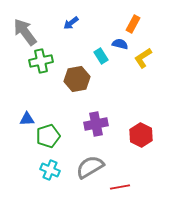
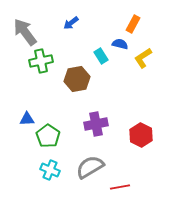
green pentagon: rotated 20 degrees counterclockwise
